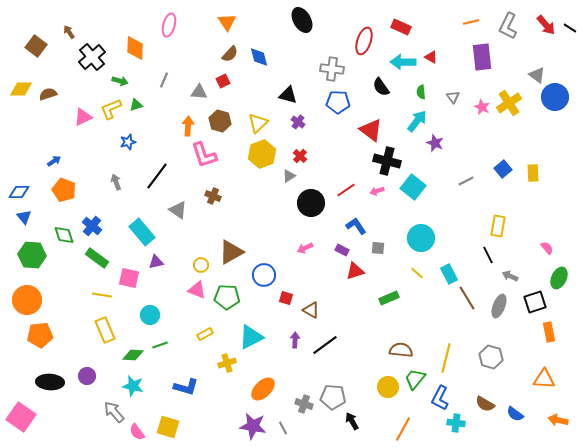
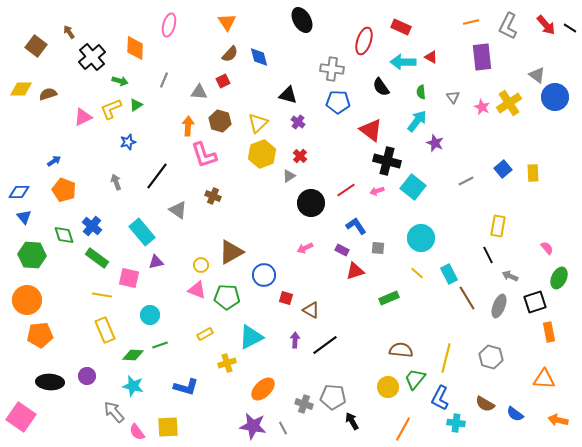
green triangle at (136, 105): rotated 16 degrees counterclockwise
yellow square at (168, 427): rotated 20 degrees counterclockwise
